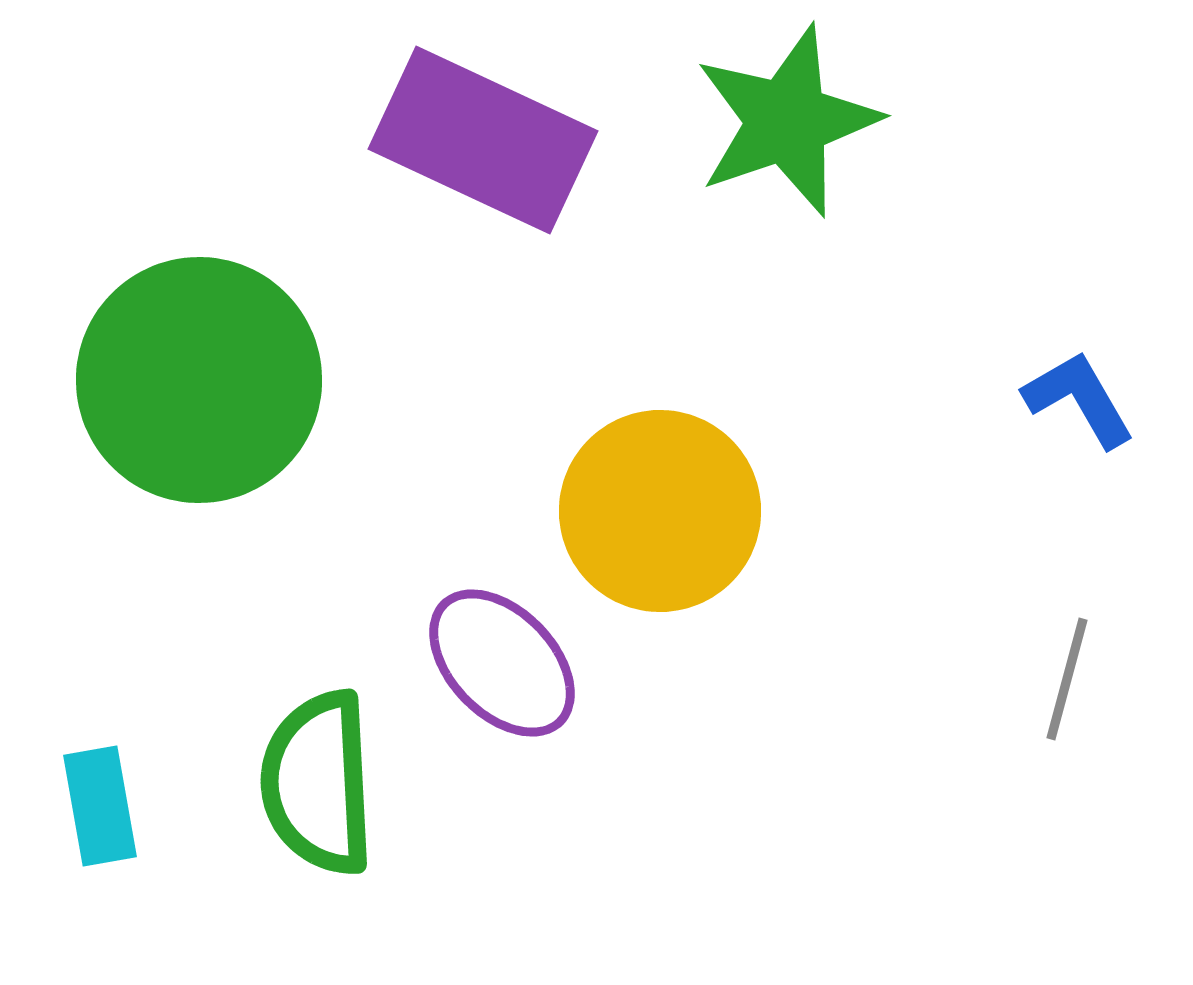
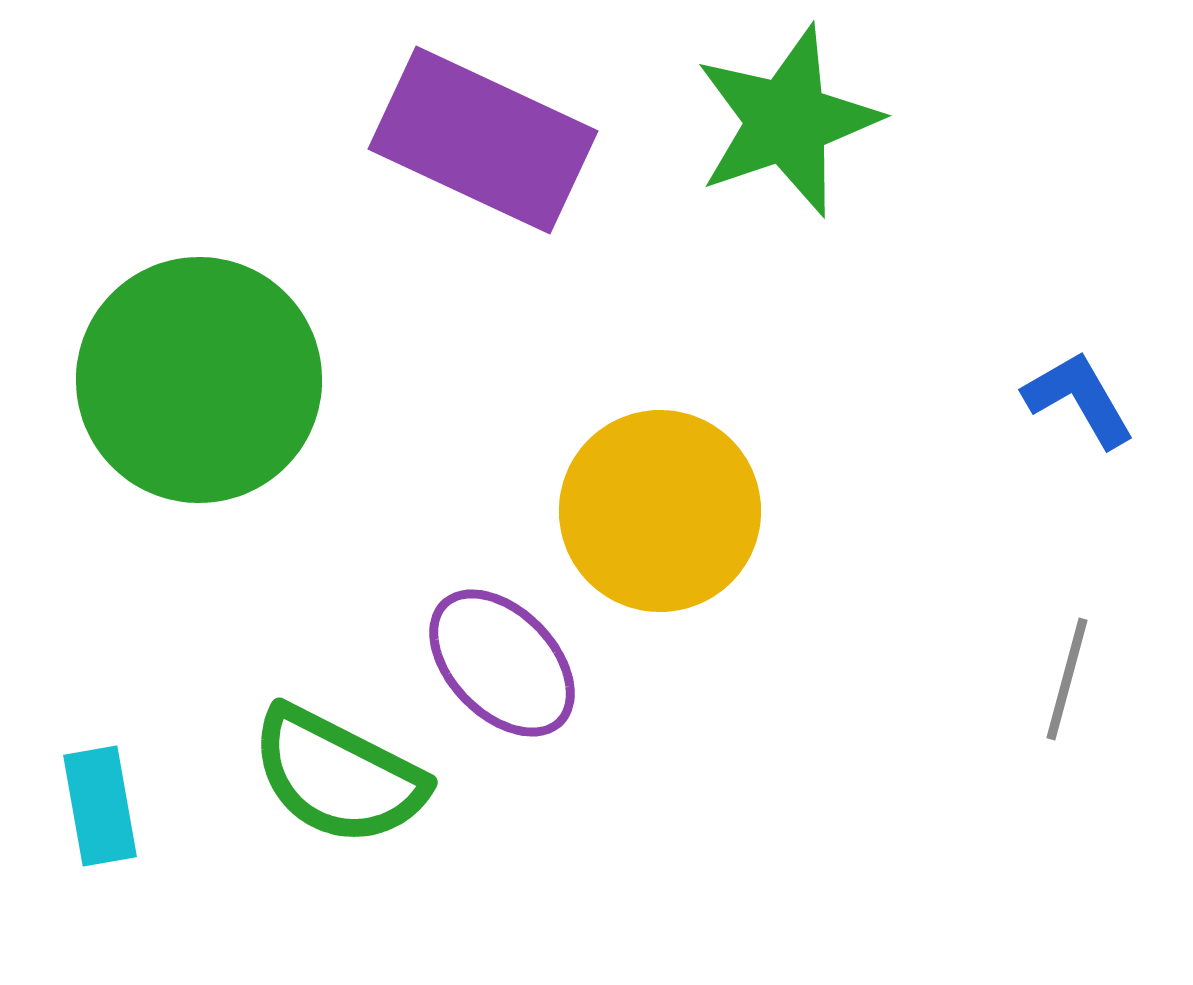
green semicircle: moved 20 px right, 7 px up; rotated 60 degrees counterclockwise
